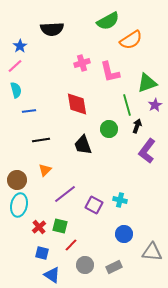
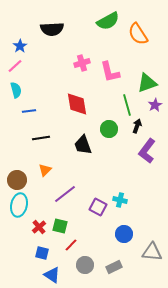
orange semicircle: moved 7 px right, 6 px up; rotated 90 degrees clockwise
black line: moved 2 px up
purple square: moved 4 px right, 2 px down
